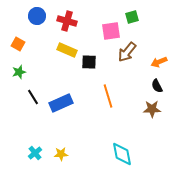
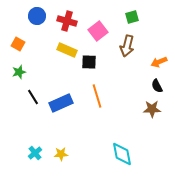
pink square: moved 13 px left; rotated 30 degrees counterclockwise
brown arrow: moved 6 px up; rotated 25 degrees counterclockwise
orange line: moved 11 px left
